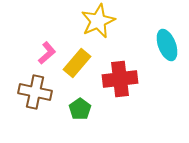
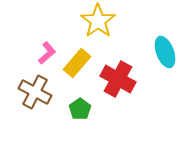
yellow star: rotated 12 degrees counterclockwise
cyan ellipse: moved 2 px left, 7 px down
red cross: moved 2 px left; rotated 36 degrees clockwise
brown cross: rotated 16 degrees clockwise
